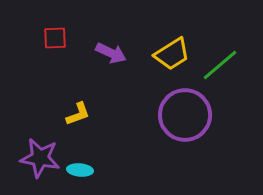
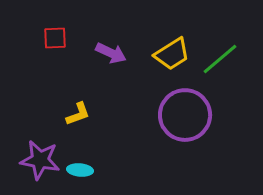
green line: moved 6 px up
purple star: moved 2 px down
